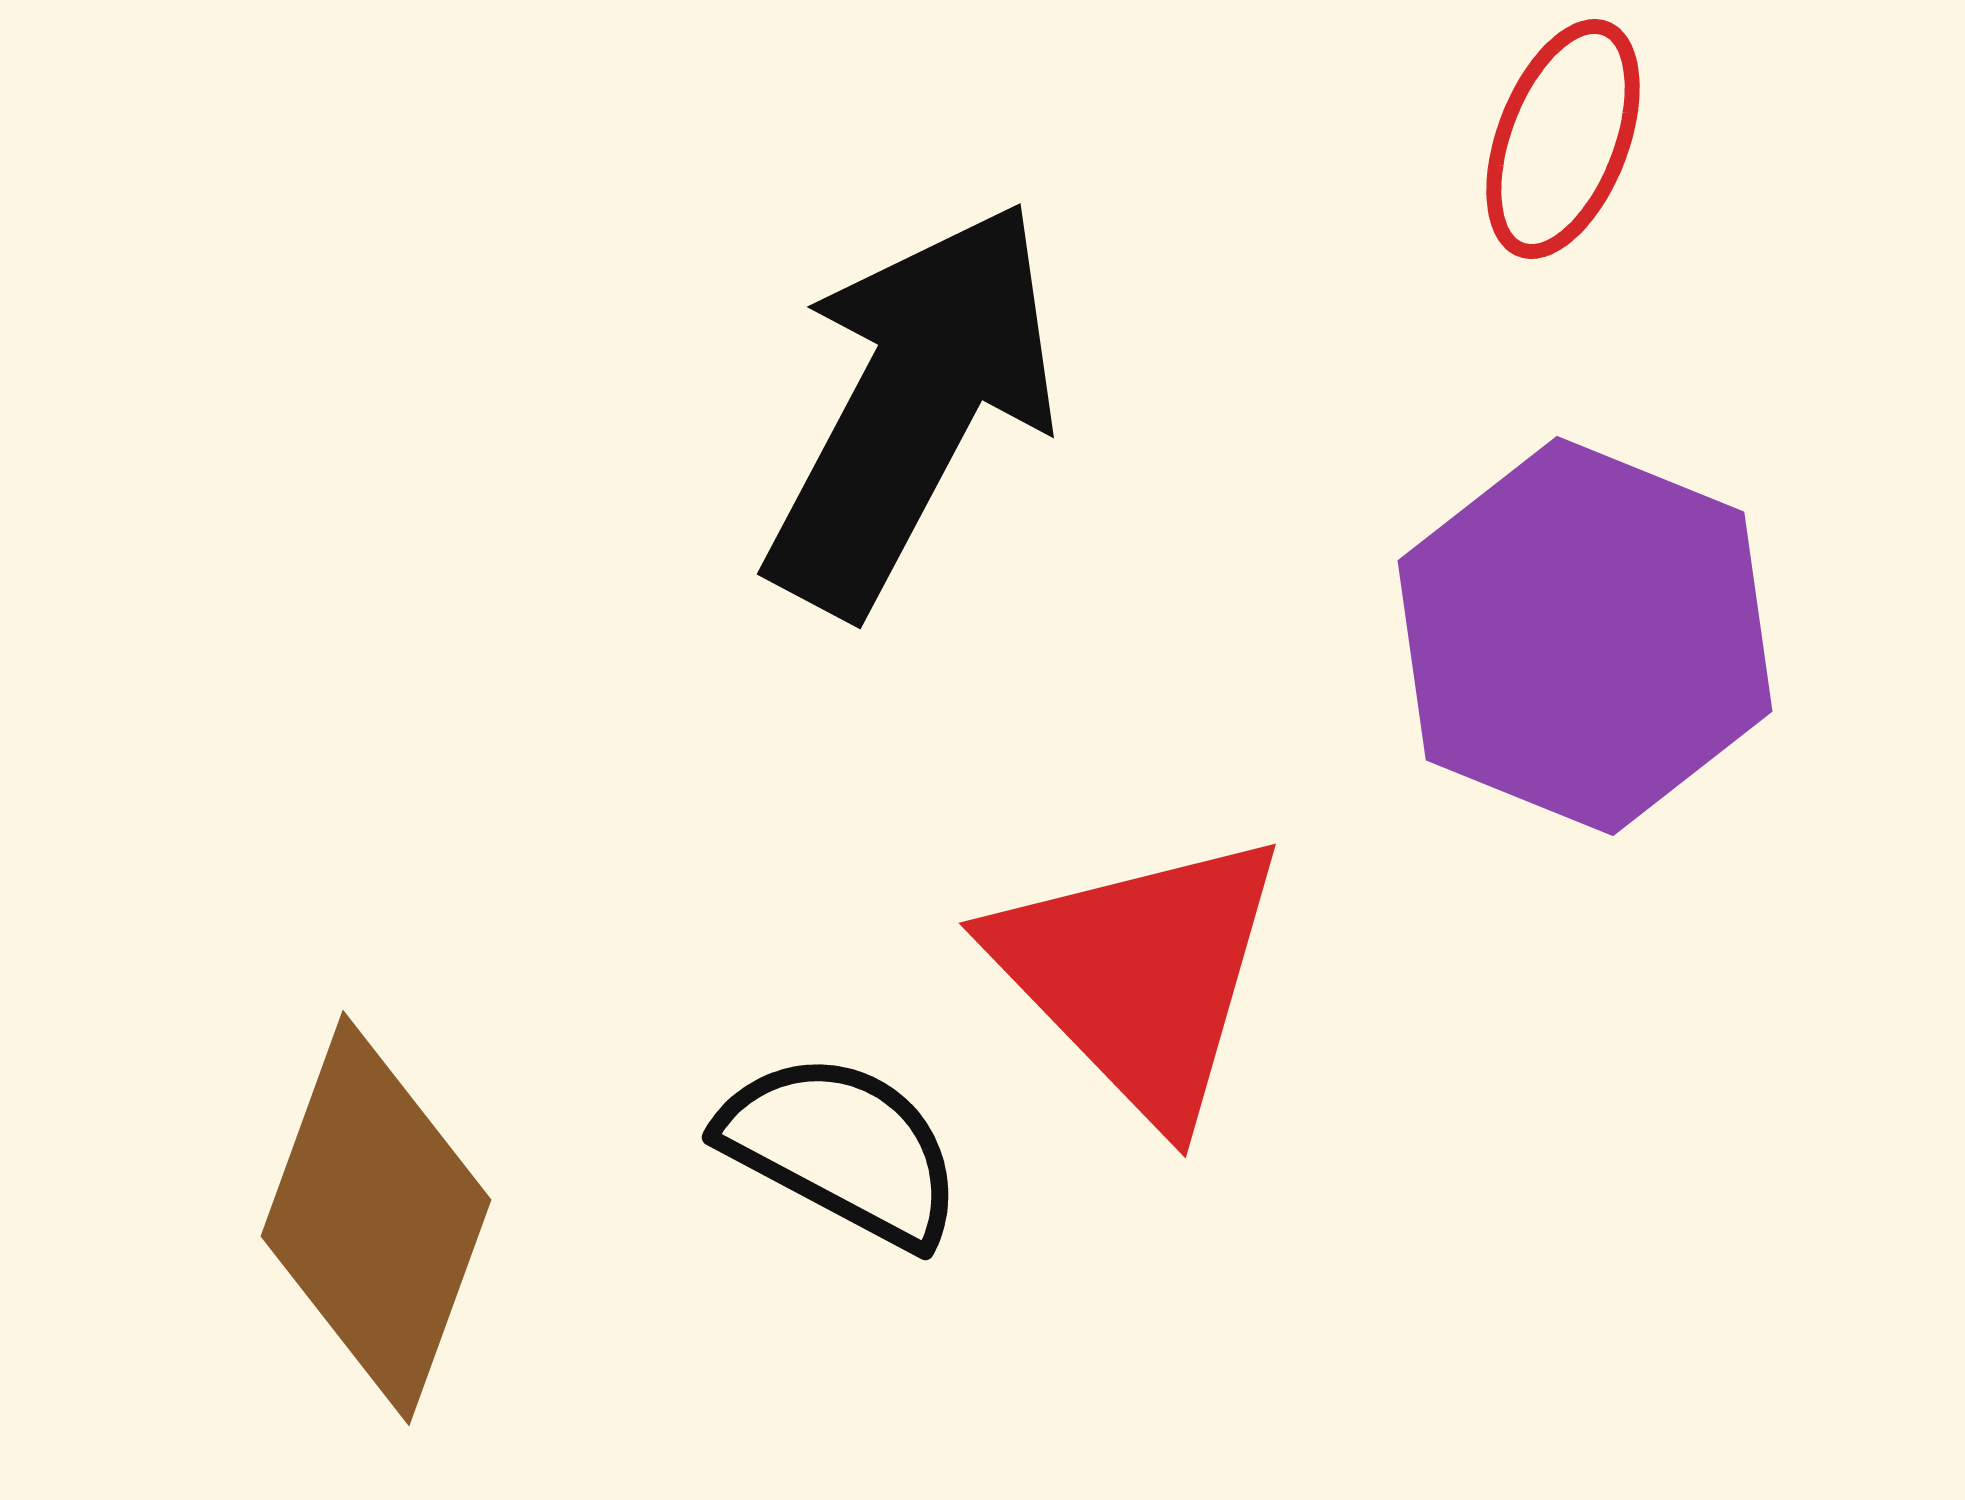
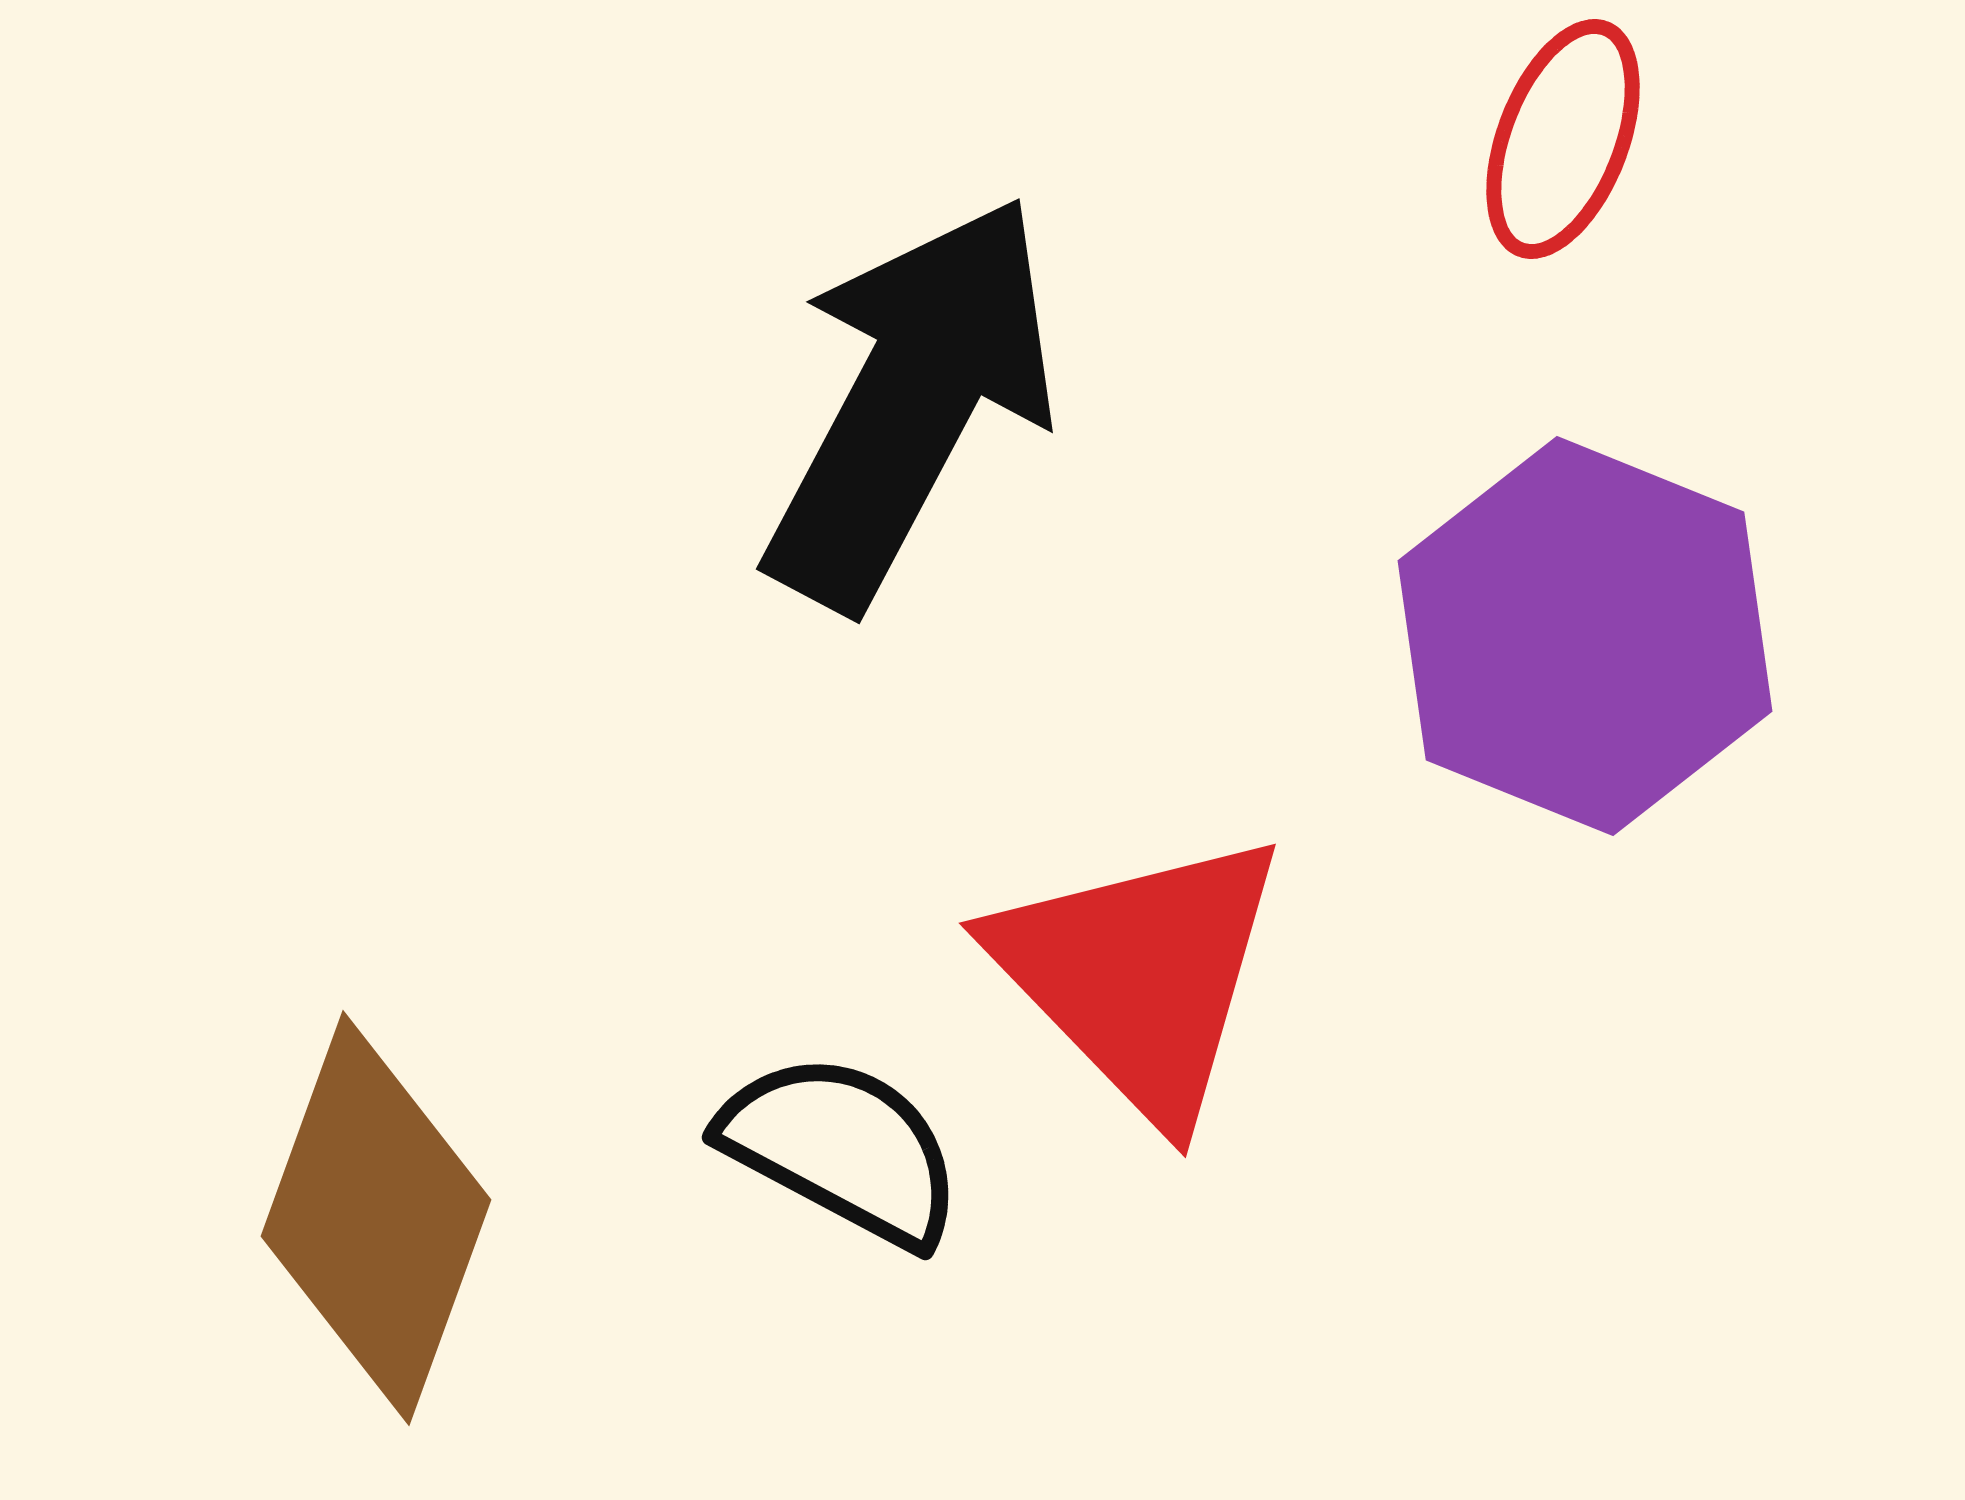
black arrow: moved 1 px left, 5 px up
